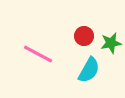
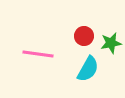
pink line: rotated 20 degrees counterclockwise
cyan semicircle: moved 1 px left, 1 px up
